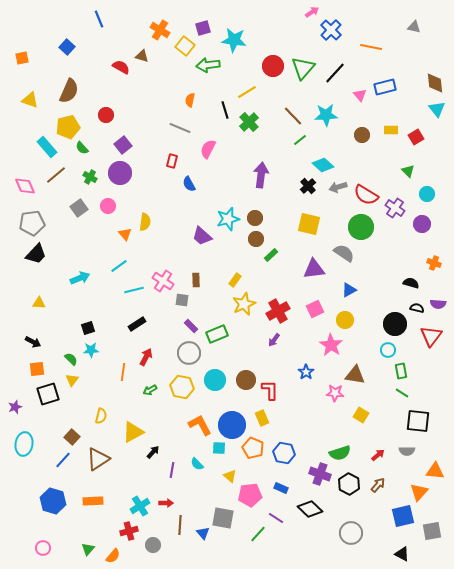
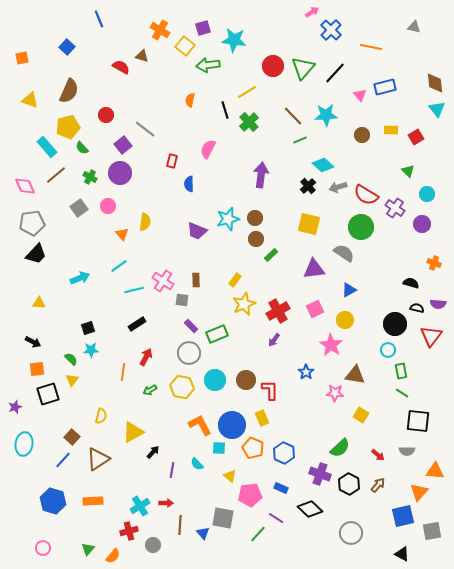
gray line at (180, 128): moved 35 px left, 1 px down; rotated 15 degrees clockwise
green line at (300, 140): rotated 16 degrees clockwise
blue semicircle at (189, 184): rotated 28 degrees clockwise
orange triangle at (125, 234): moved 3 px left
purple trapezoid at (202, 236): moved 5 px left, 5 px up; rotated 20 degrees counterclockwise
blue hexagon at (284, 453): rotated 15 degrees clockwise
green semicircle at (340, 453): moved 5 px up; rotated 25 degrees counterclockwise
red arrow at (378, 455): rotated 80 degrees clockwise
